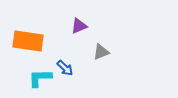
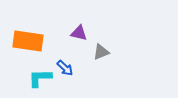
purple triangle: moved 7 px down; rotated 36 degrees clockwise
